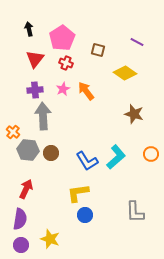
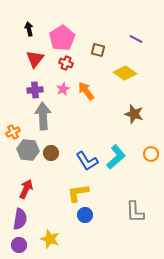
purple line: moved 1 px left, 3 px up
orange cross: rotated 24 degrees clockwise
purple circle: moved 2 px left
